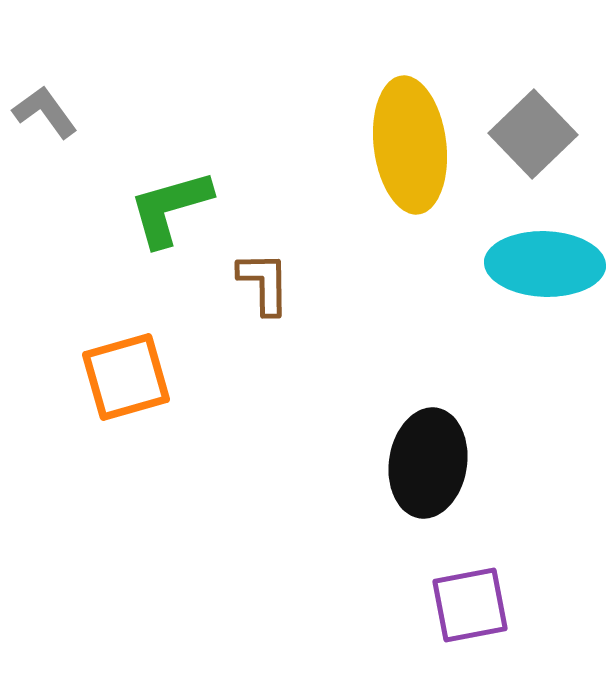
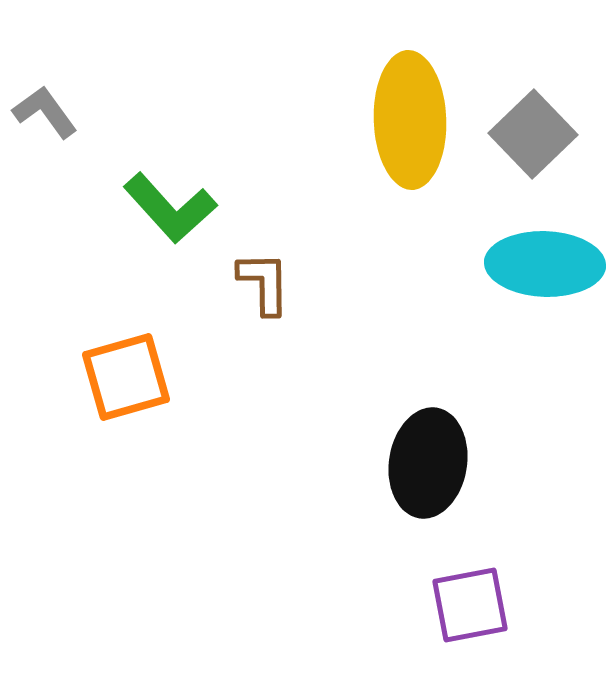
yellow ellipse: moved 25 px up; rotated 5 degrees clockwise
green L-shape: rotated 116 degrees counterclockwise
